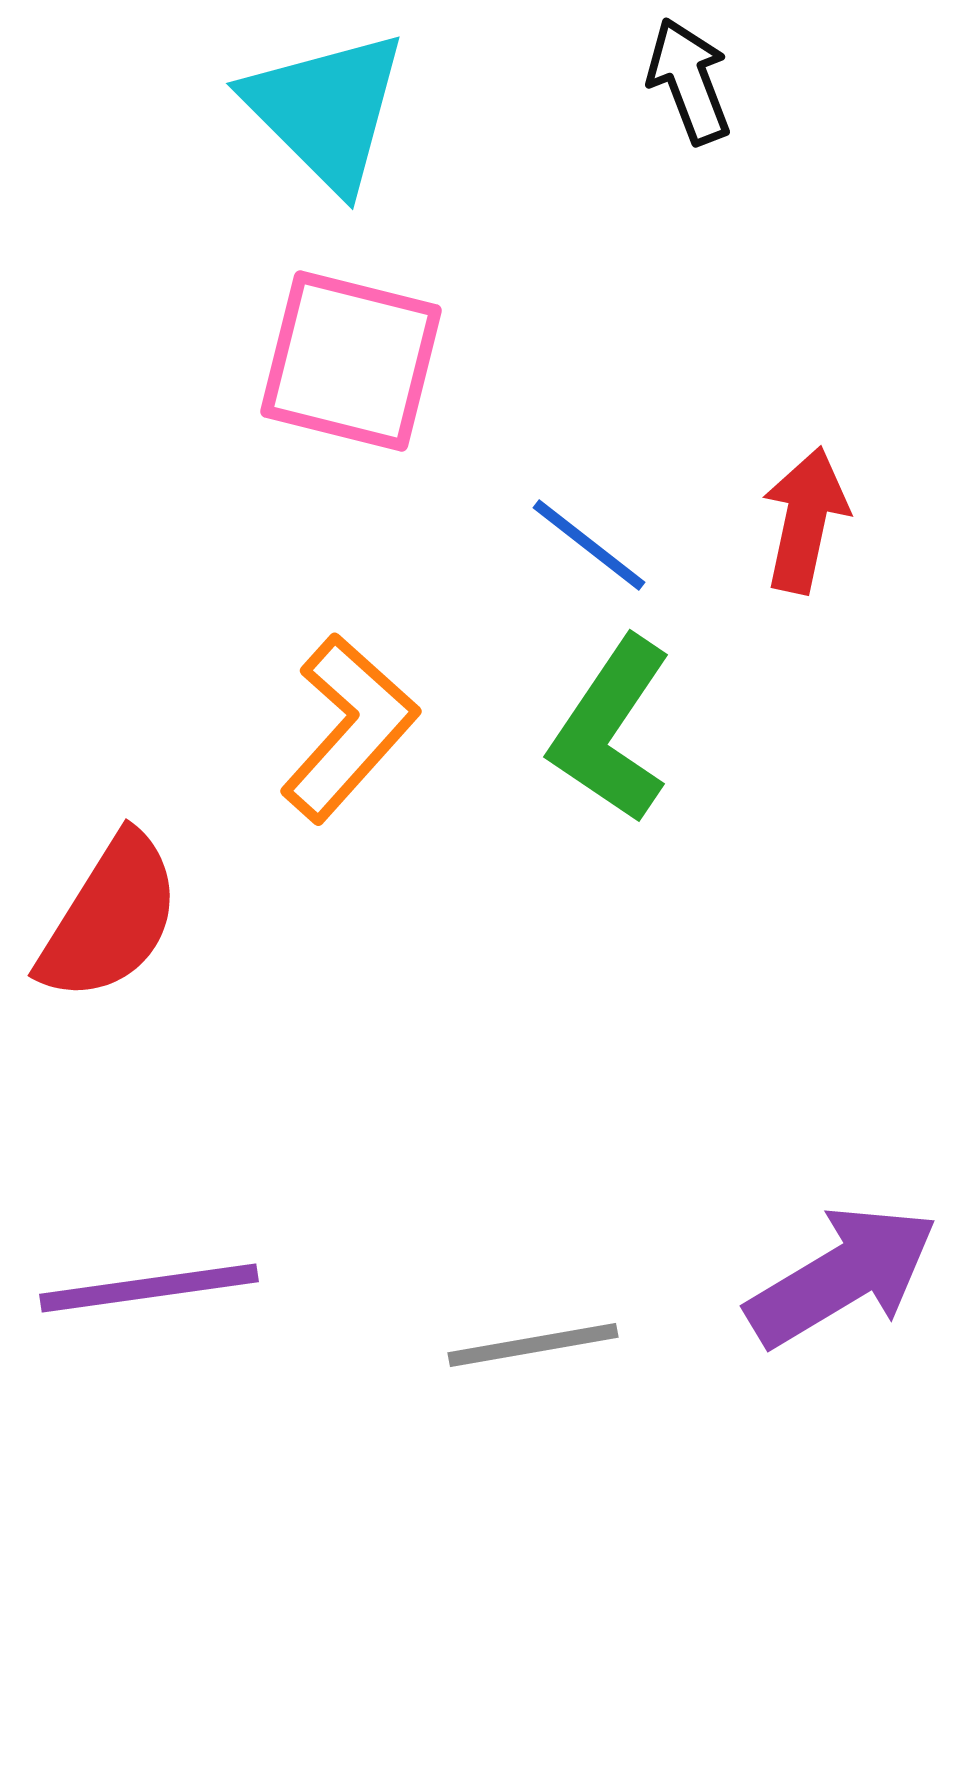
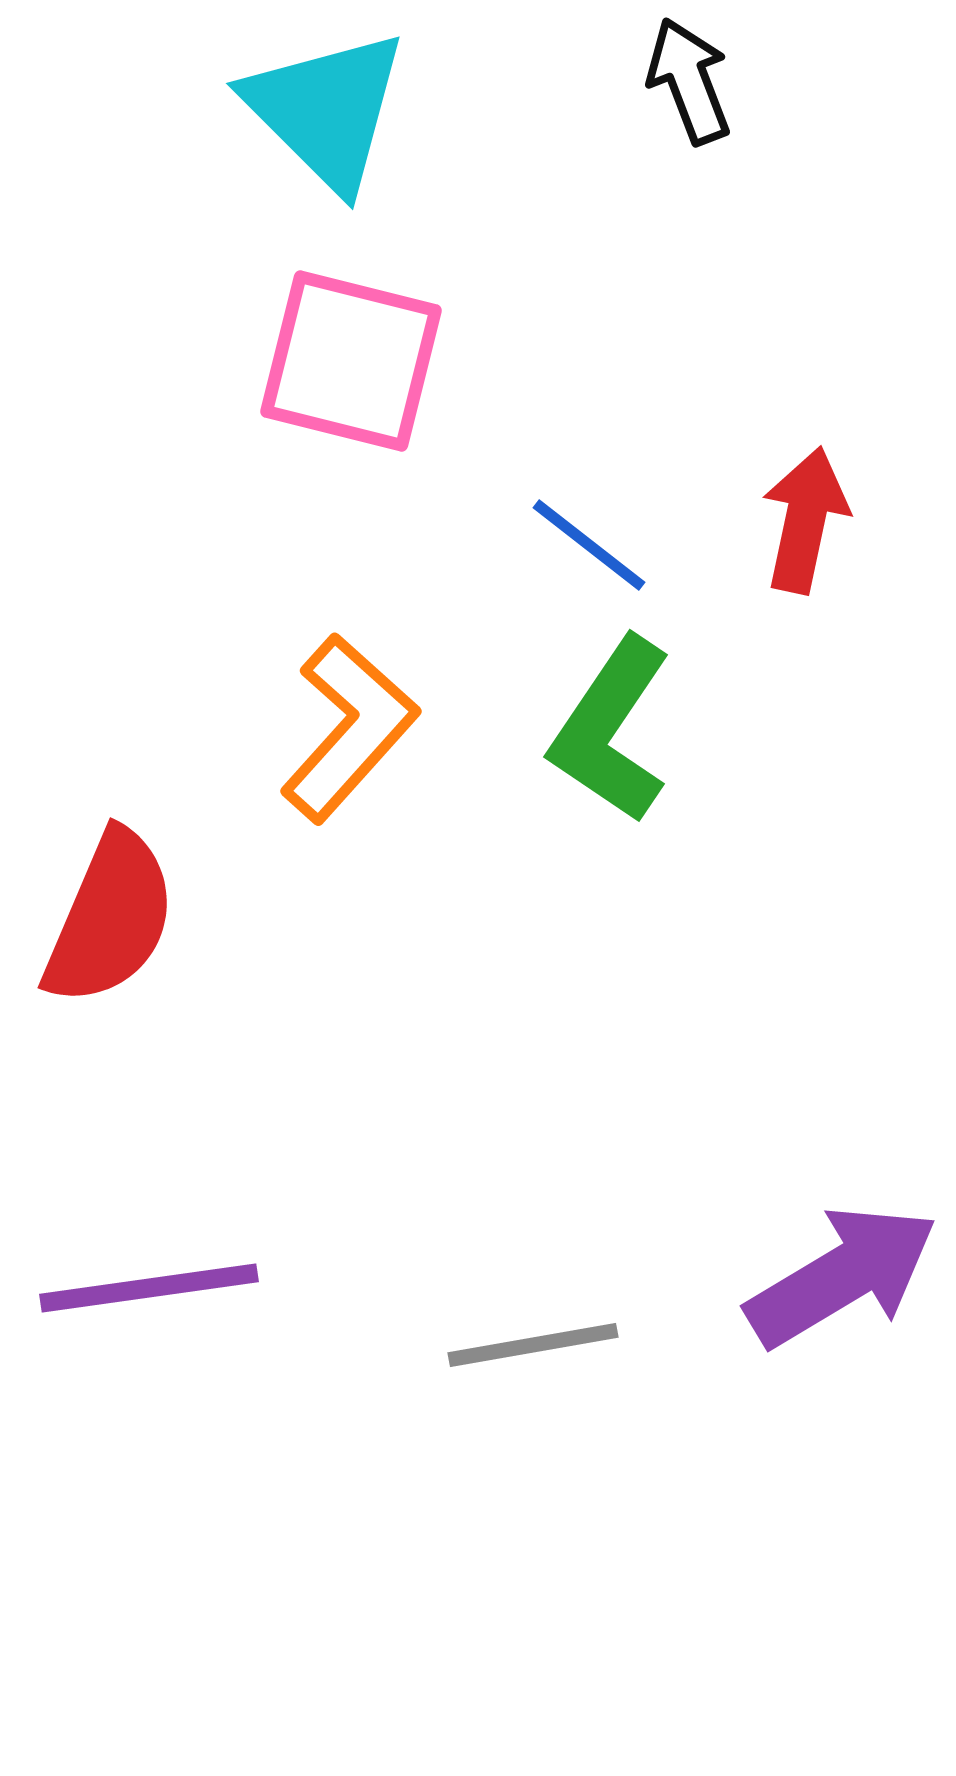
red semicircle: rotated 9 degrees counterclockwise
